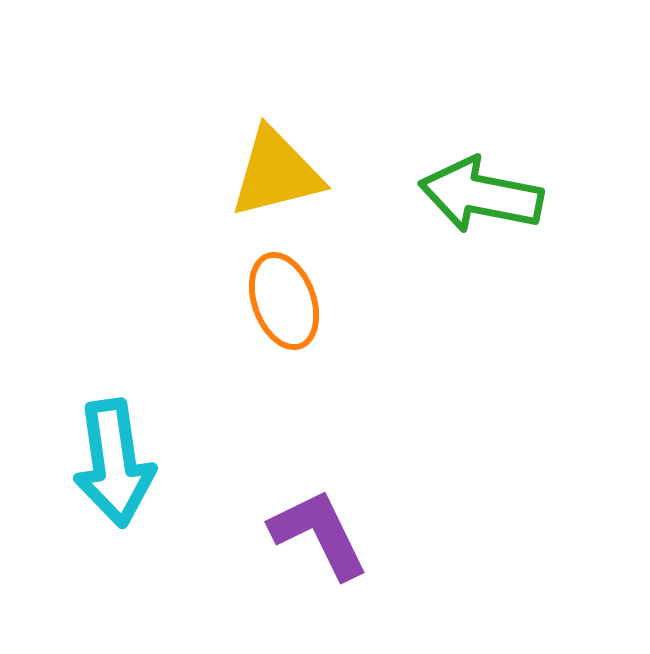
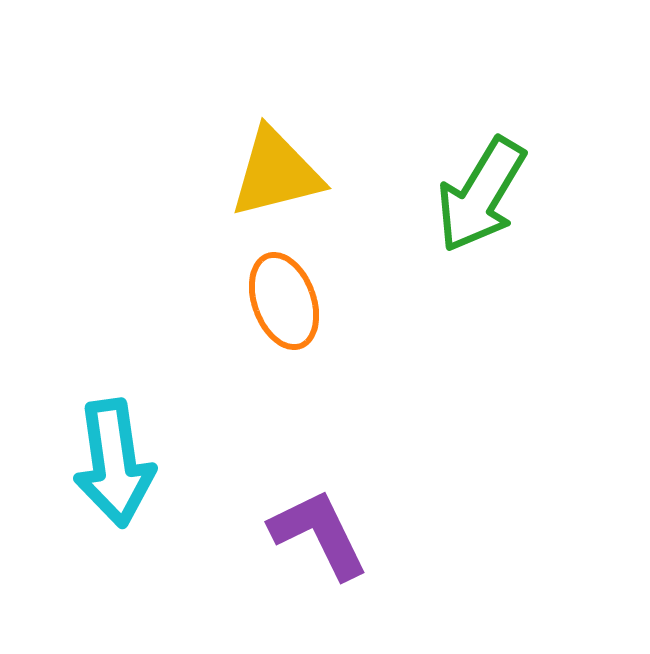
green arrow: rotated 70 degrees counterclockwise
